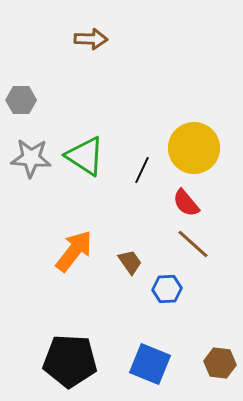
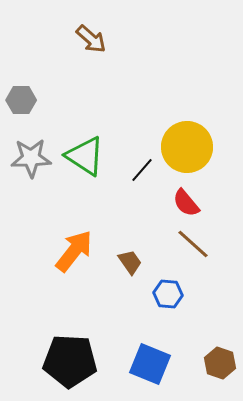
brown arrow: rotated 40 degrees clockwise
yellow circle: moved 7 px left, 1 px up
gray star: rotated 6 degrees counterclockwise
black line: rotated 16 degrees clockwise
blue hexagon: moved 1 px right, 5 px down; rotated 8 degrees clockwise
brown hexagon: rotated 12 degrees clockwise
